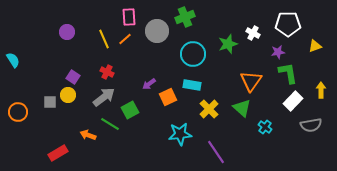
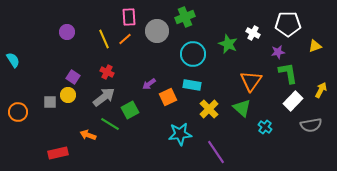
green star: rotated 30 degrees counterclockwise
yellow arrow: rotated 28 degrees clockwise
red rectangle: rotated 18 degrees clockwise
